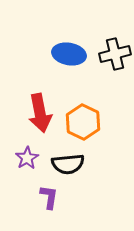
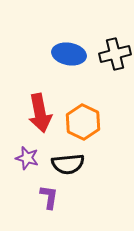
purple star: rotated 25 degrees counterclockwise
